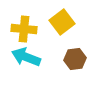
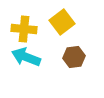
brown hexagon: moved 1 px left, 2 px up
